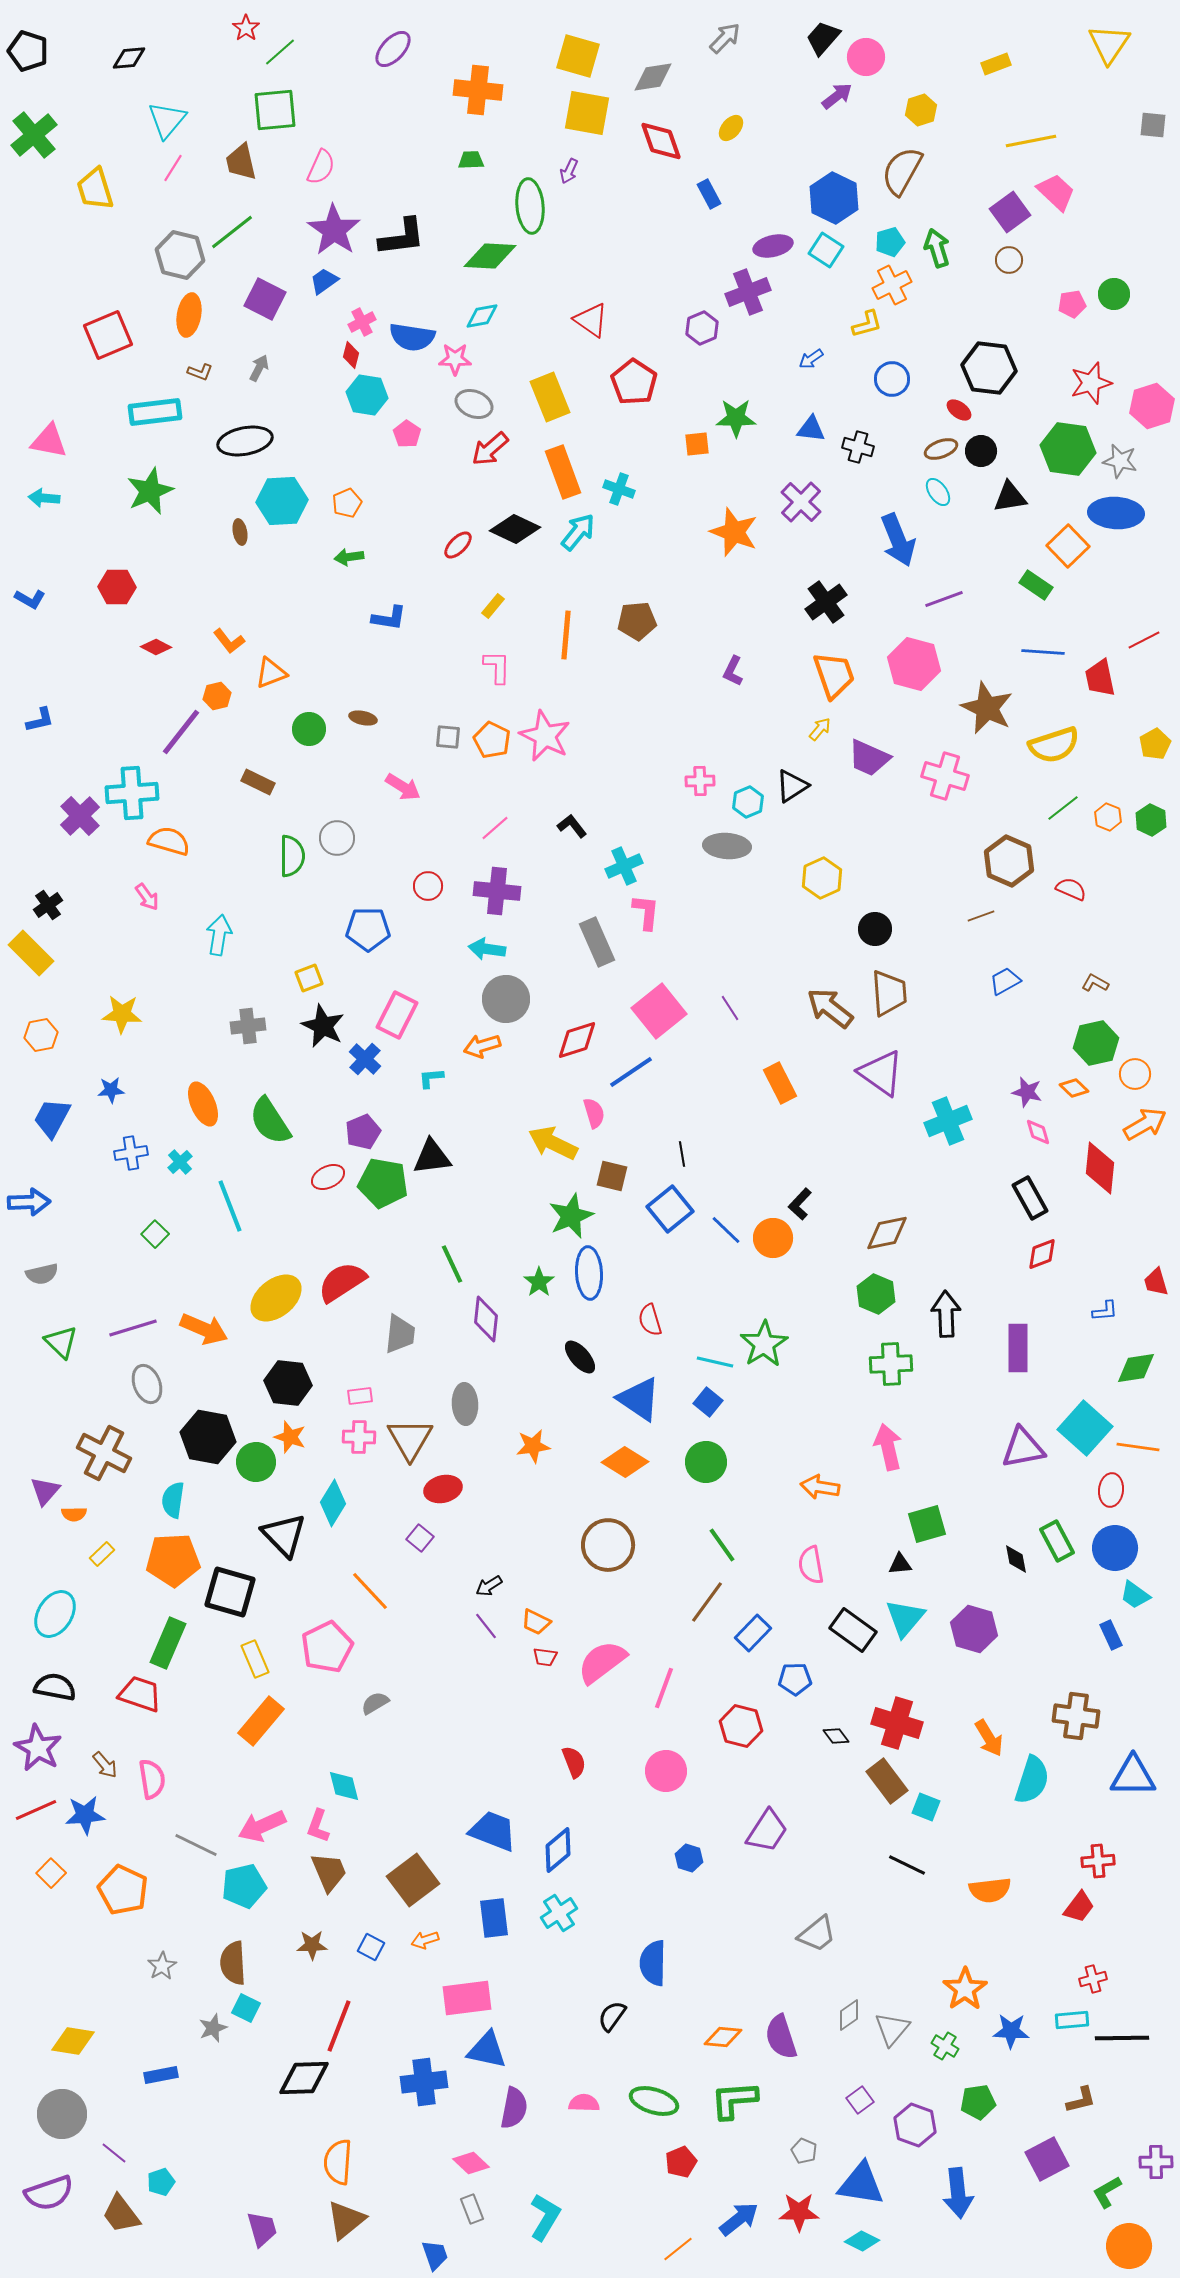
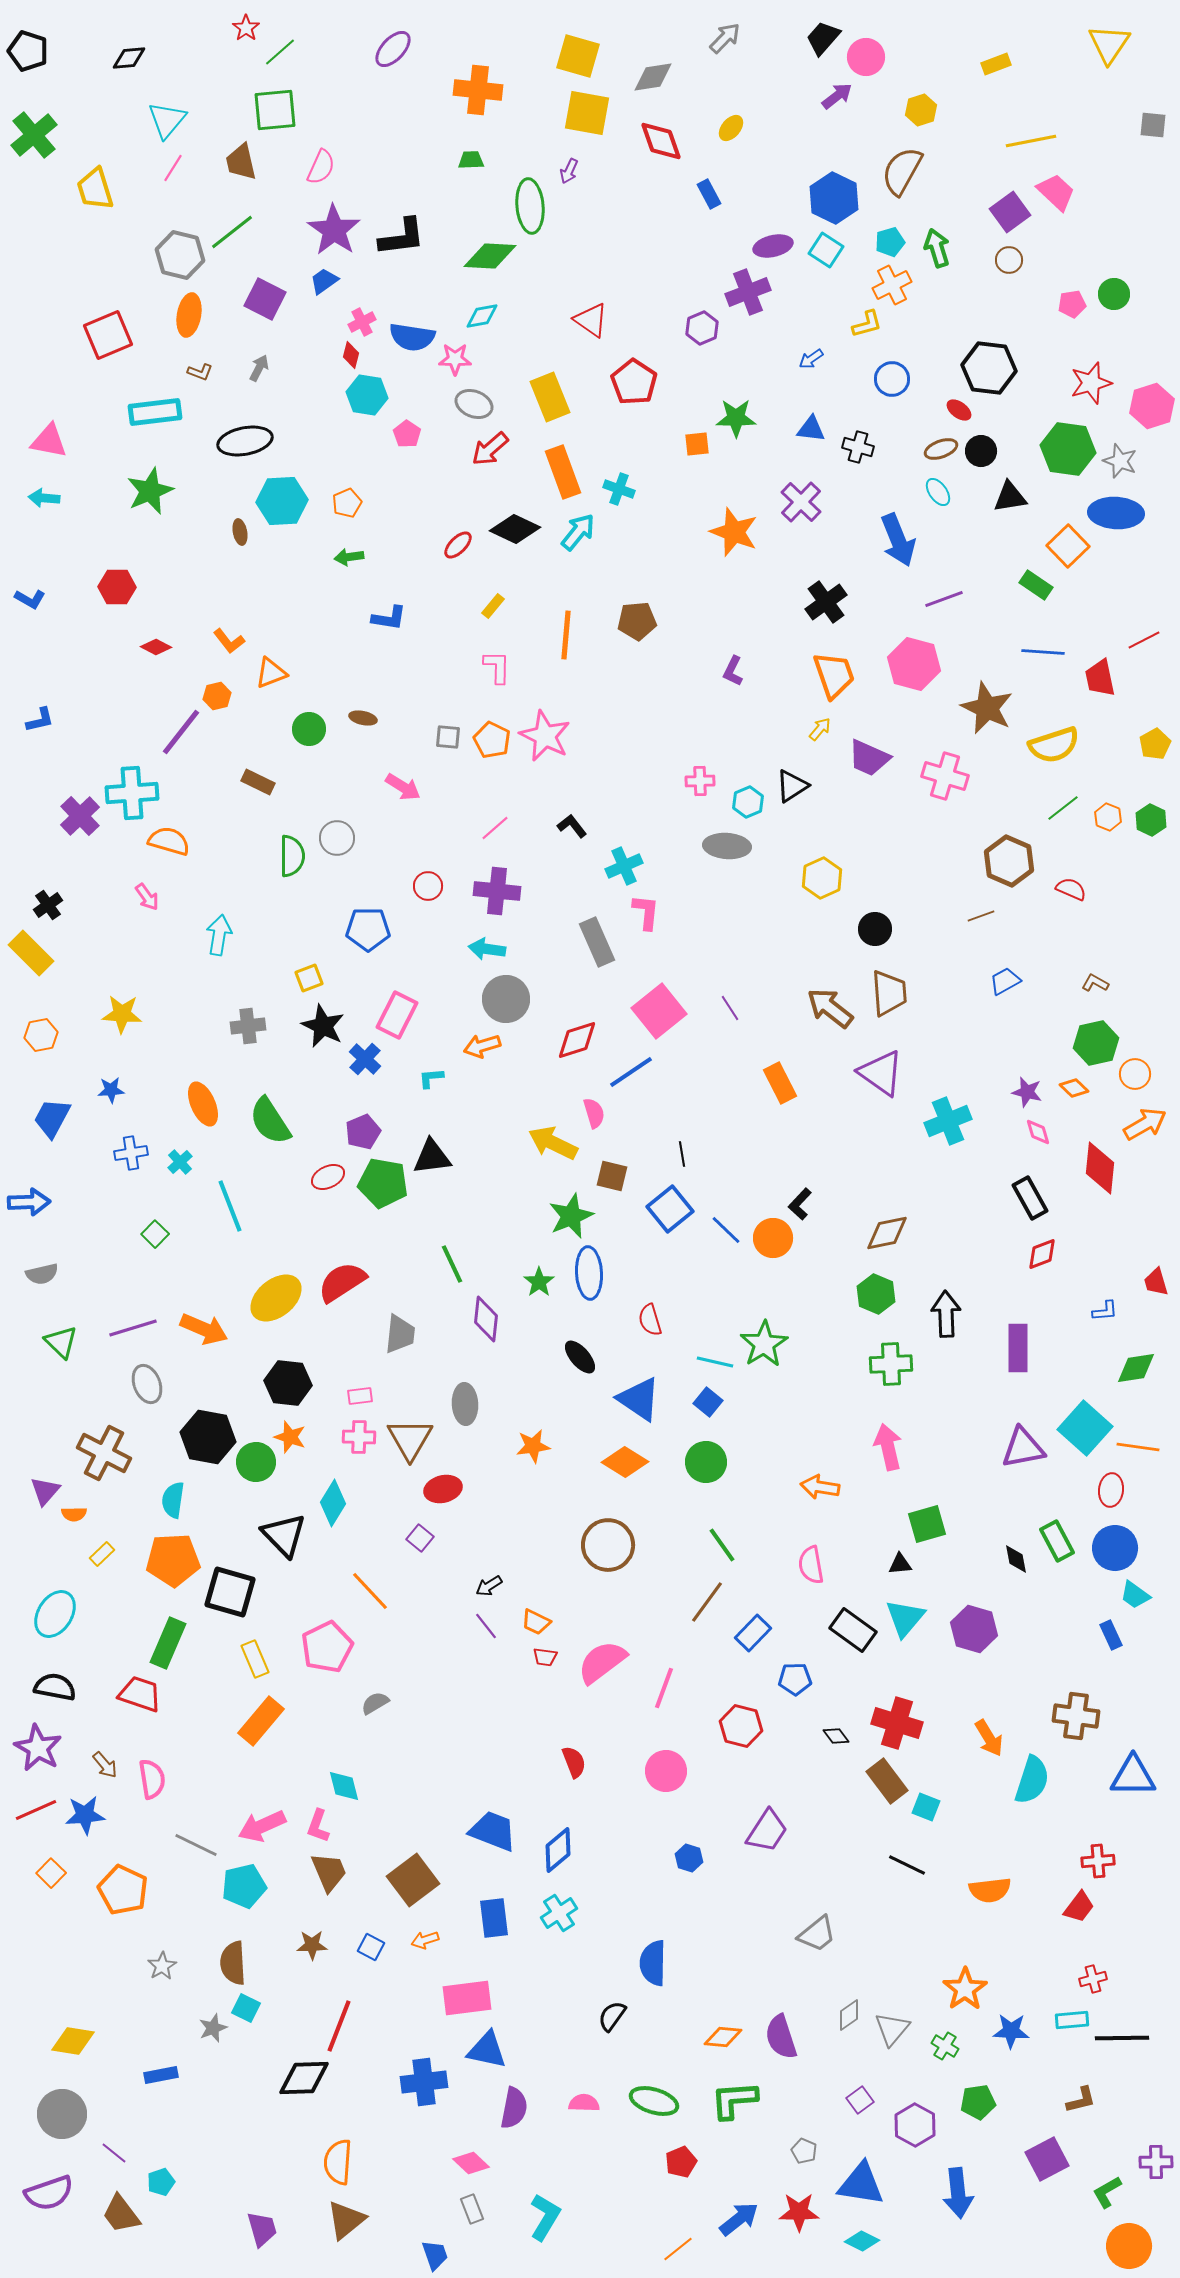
gray star at (1120, 461): rotated 8 degrees clockwise
purple hexagon at (915, 2125): rotated 9 degrees clockwise
